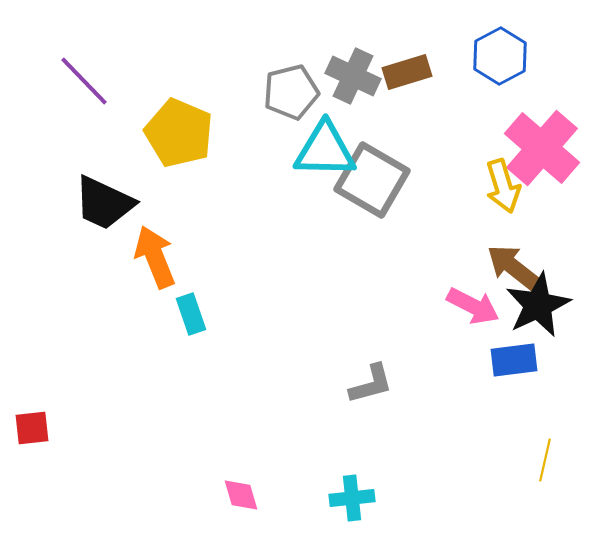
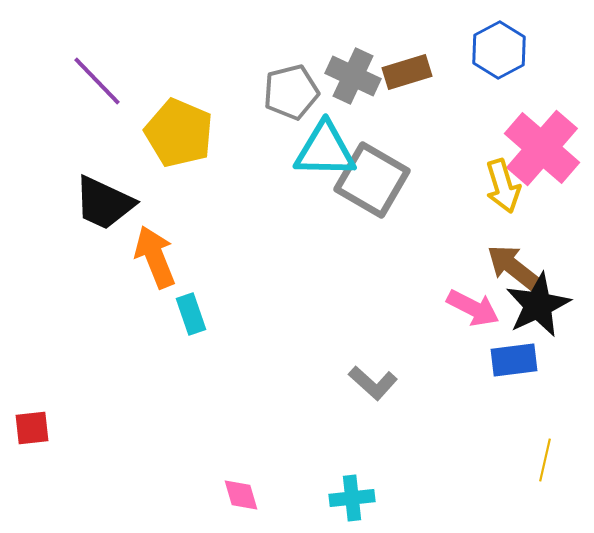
blue hexagon: moved 1 px left, 6 px up
purple line: moved 13 px right
pink arrow: moved 2 px down
gray L-shape: moved 2 px right, 1 px up; rotated 57 degrees clockwise
